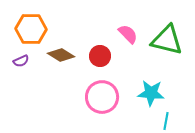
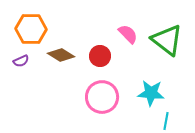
green triangle: rotated 24 degrees clockwise
